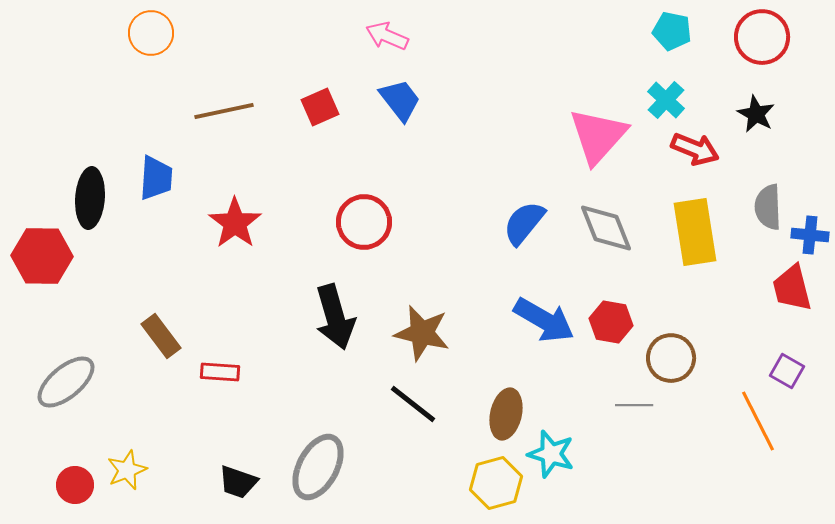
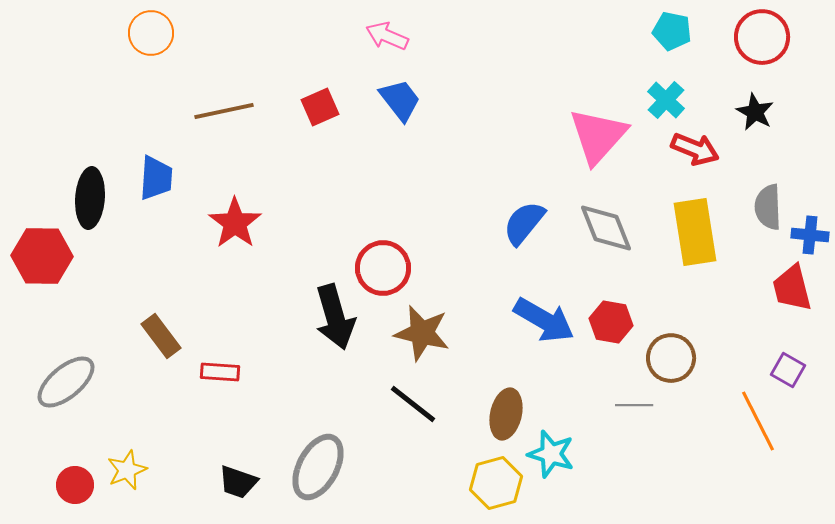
black star at (756, 114): moved 1 px left, 2 px up
red circle at (364, 222): moved 19 px right, 46 px down
purple square at (787, 371): moved 1 px right, 1 px up
